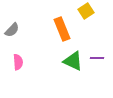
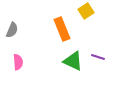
gray semicircle: rotated 21 degrees counterclockwise
purple line: moved 1 px right, 1 px up; rotated 16 degrees clockwise
